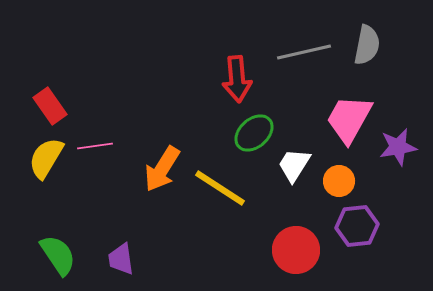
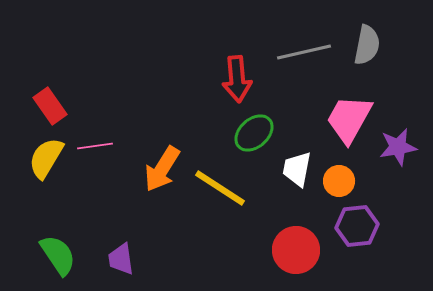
white trapezoid: moved 3 px right, 4 px down; rotated 21 degrees counterclockwise
